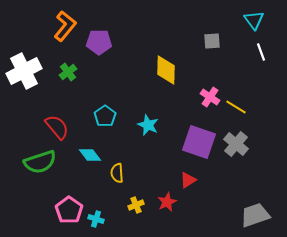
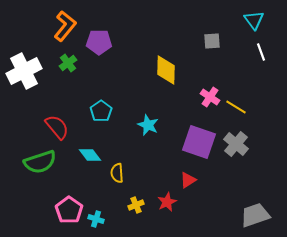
green cross: moved 9 px up
cyan pentagon: moved 4 px left, 5 px up
